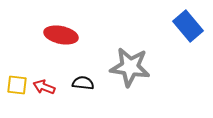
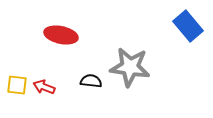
black semicircle: moved 8 px right, 2 px up
